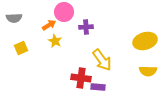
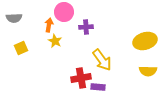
orange arrow: rotated 48 degrees counterclockwise
red cross: rotated 18 degrees counterclockwise
